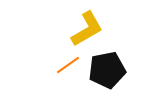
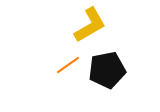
yellow L-shape: moved 3 px right, 4 px up
